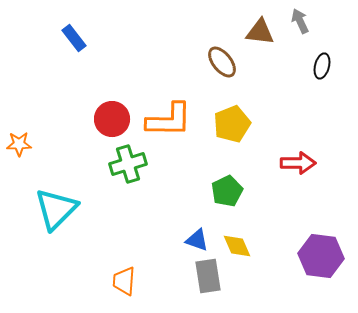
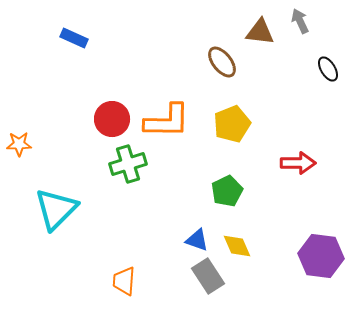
blue rectangle: rotated 28 degrees counterclockwise
black ellipse: moved 6 px right, 3 px down; rotated 45 degrees counterclockwise
orange L-shape: moved 2 px left, 1 px down
gray rectangle: rotated 24 degrees counterclockwise
